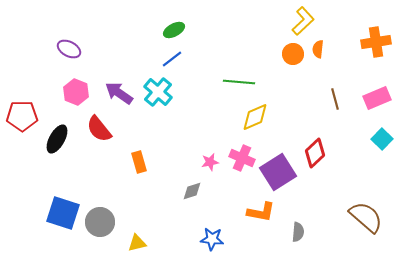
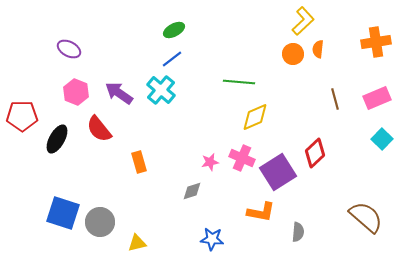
cyan cross: moved 3 px right, 2 px up
